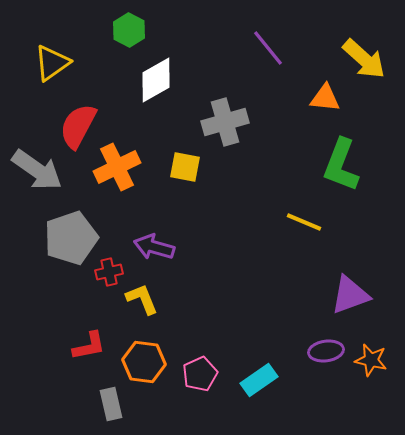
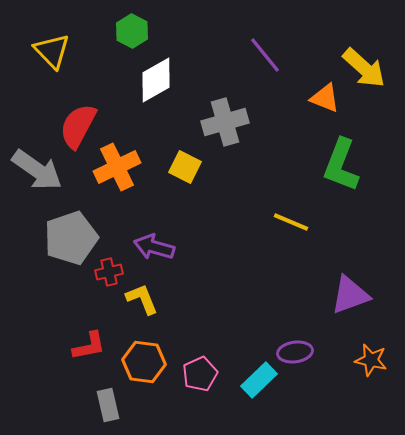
green hexagon: moved 3 px right, 1 px down
purple line: moved 3 px left, 7 px down
yellow arrow: moved 9 px down
yellow triangle: moved 12 px up; rotated 39 degrees counterclockwise
orange triangle: rotated 16 degrees clockwise
yellow square: rotated 16 degrees clockwise
yellow line: moved 13 px left
purple ellipse: moved 31 px left, 1 px down
cyan rectangle: rotated 9 degrees counterclockwise
gray rectangle: moved 3 px left, 1 px down
